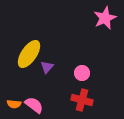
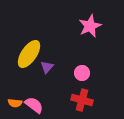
pink star: moved 15 px left, 8 px down
orange semicircle: moved 1 px right, 1 px up
